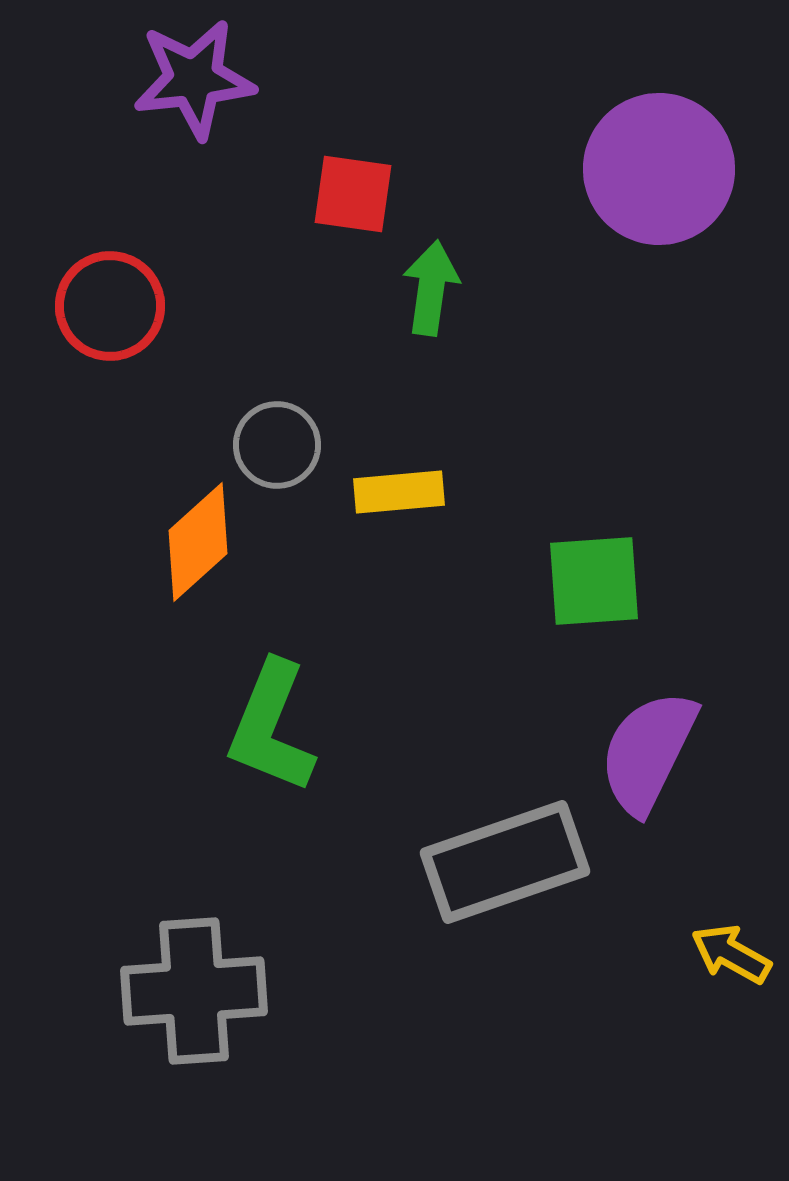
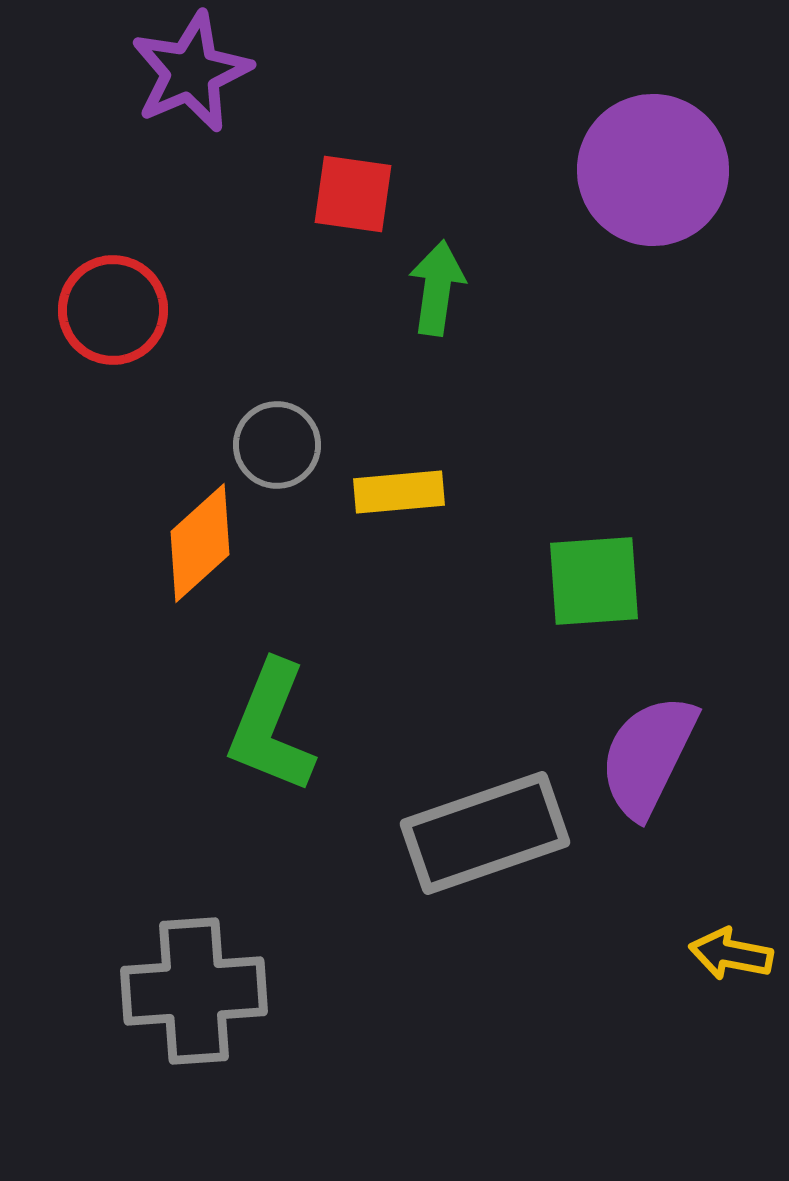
purple star: moved 3 px left, 7 px up; rotated 17 degrees counterclockwise
purple circle: moved 6 px left, 1 px down
green arrow: moved 6 px right
red circle: moved 3 px right, 4 px down
orange diamond: moved 2 px right, 1 px down
purple semicircle: moved 4 px down
gray rectangle: moved 20 px left, 29 px up
yellow arrow: rotated 18 degrees counterclockwise
